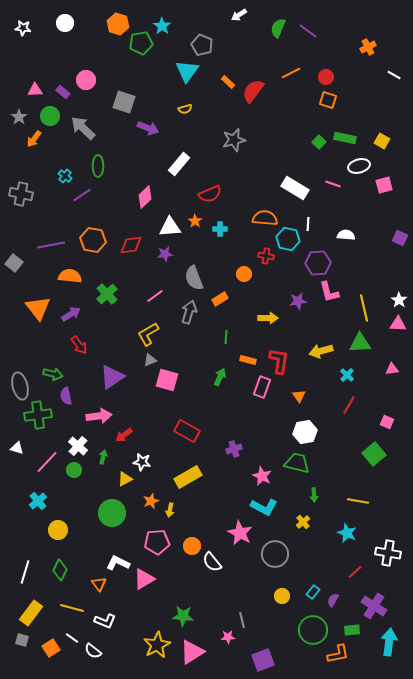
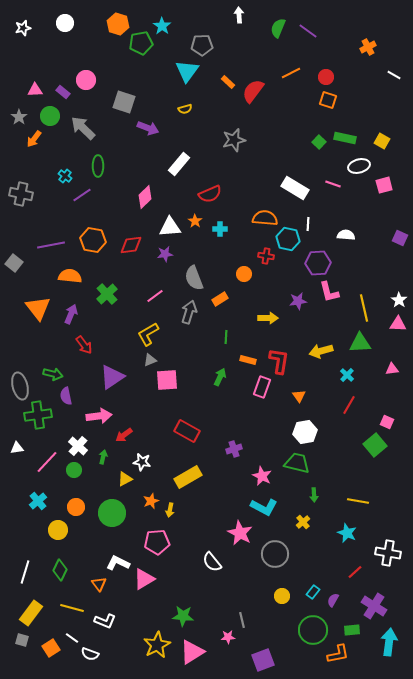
white arrow at (239, 15): rotated 119 degrees clockwise
white star at (23, 28): rotated 21 degrees counterclockwise
gray pentagon at (202, 45): rotated 25 degrees counterclockwise
purple arrow at (71, 314): rotated 36 degrees counterclockwise
red arrow at (79, 345): moved 5 px right
pink square at (167, 380): rotated 20 degrees counterclockwise
white triangle at (17, 448): rotated 24 degrees counterclockwise
green square at (374, 454): moved 1 px right, 9 px up
orange circle at (192, 546): moved 116 px left, 39 px up
white semicircle at (93, 651): moved 3 px left, 3 px down; rotated 18 degrees counterclockwise
